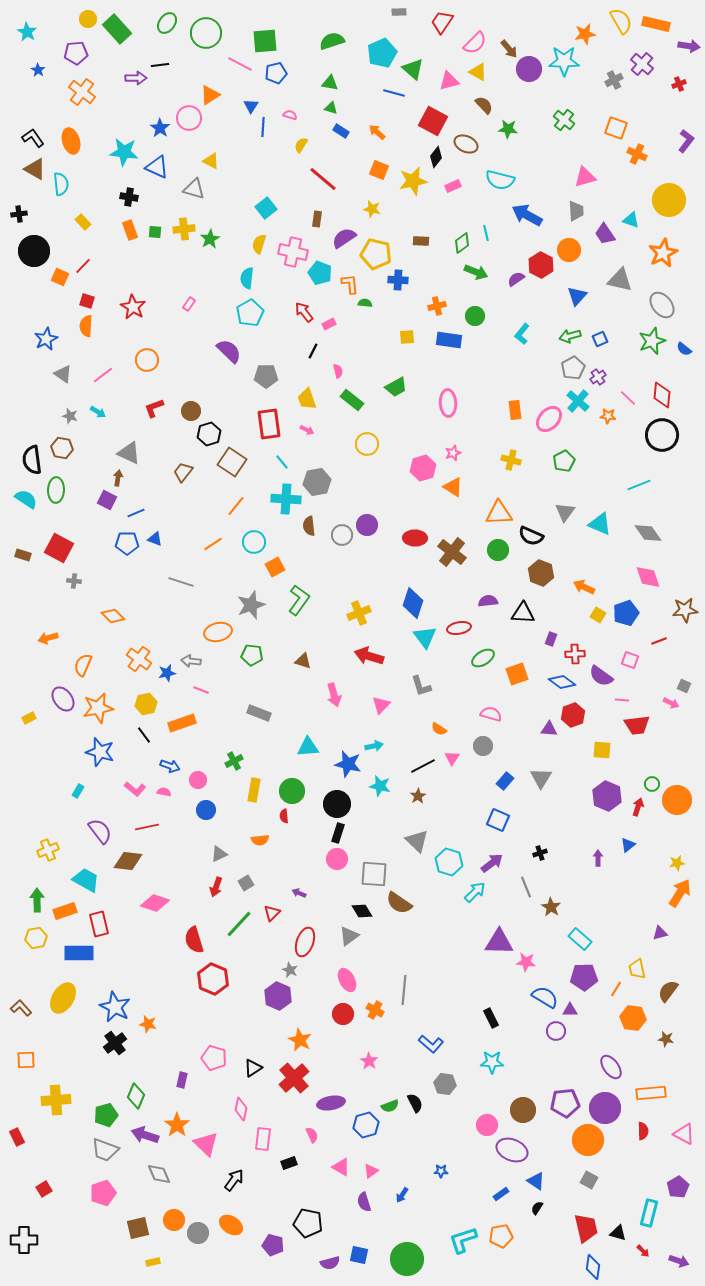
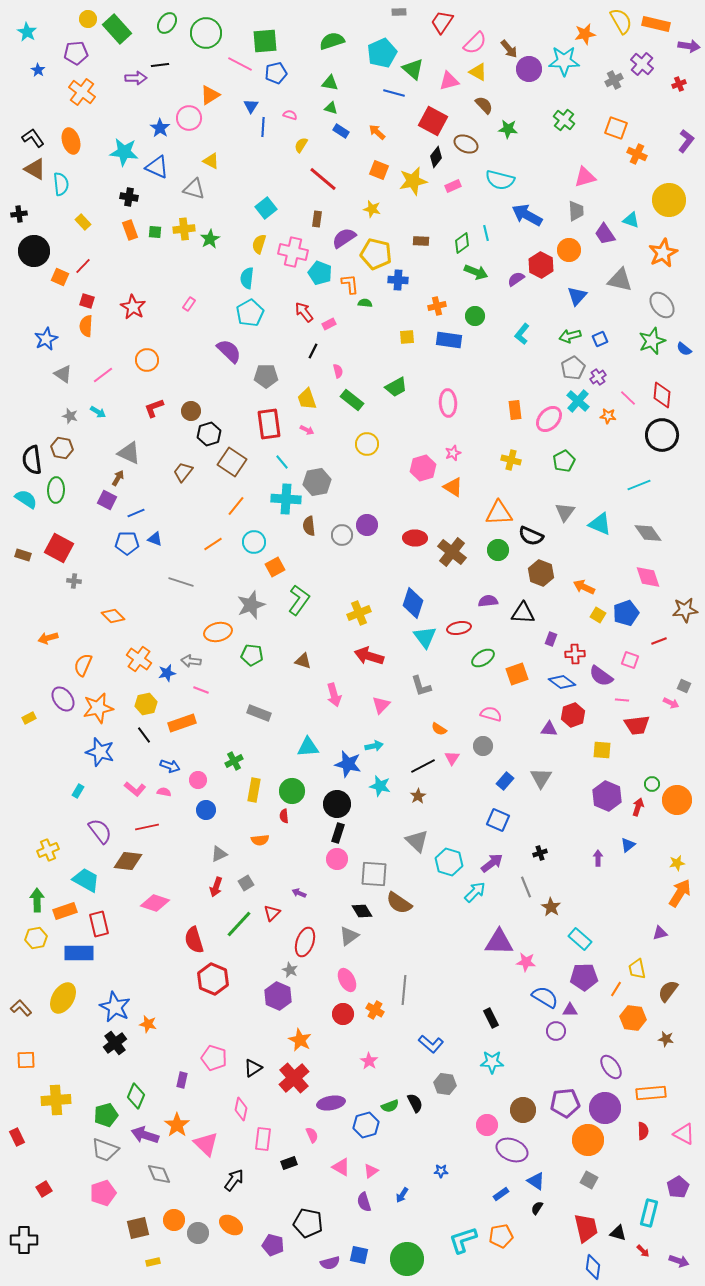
brown arrow at (118, 478): rotated 21 degrees clockwise
